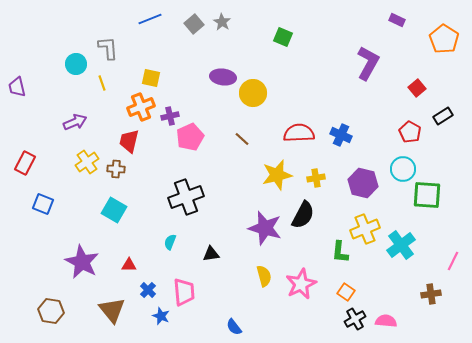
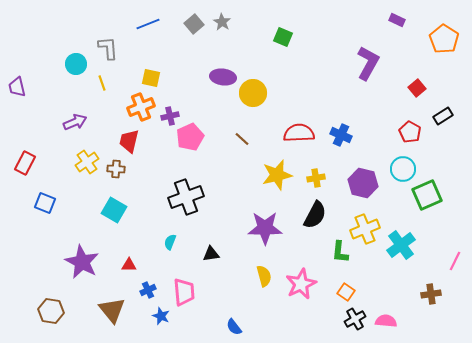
blue line at (150, 19): moved 2 px left, 5 px down
green square at (427, 195): rotated 28 degrees counterclockwise
blue square at (43, 204): moved 2 px right, 1 px up
black semicircle at (303, 215): moved 12 px right
purple star at (265, 228): rotated 16 degrees counterclockwise
pink line at (453, 261): moved 2 px right
blue cross at (148, 290): rotated 21 degrees clockwise
